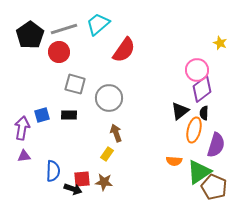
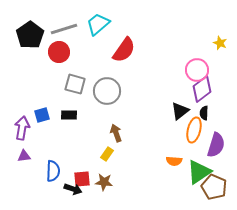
gray circle: moved 2 px left, 7 px up
